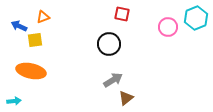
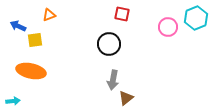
orange triangle: moved 6 px right, 2 px up
blue arrow: moved 1 px left
gray arrow: rotated 132 degrees clockwise
cyan arrow: moved 1 px left
